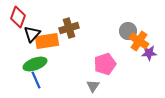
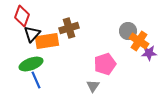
red diamond: moved 4 px right, 1 px up
green ellipse: moved 4 px left
